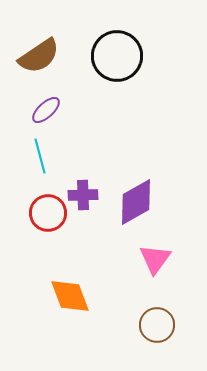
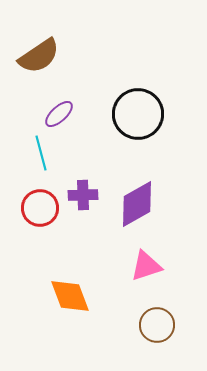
black circle: moved 21 px right, 58 px down
purple ellipse: moved 13 px right, 4 px down
cyan line: moved 1 px right, 3 px up
purple diamond: moved 1 px right, 2 px down
red circle: moved 8 px left, 5 px up
pink triangle: moved 9 px left, 7 px down; rotated 36 degrees clockwise
